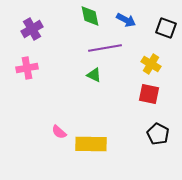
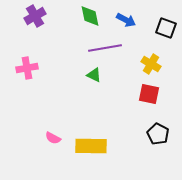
purple cross: moved 3 px right, 13 px up
pink semicircle: moved 6 px left, 6 px down; rotated 14 degrees counterclockwise
yellow rectangle: moved 2 px down
